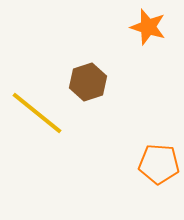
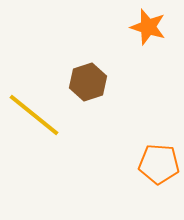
yellow line: moved 3 px left, 2 px down
